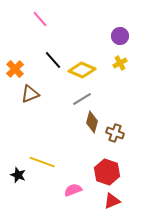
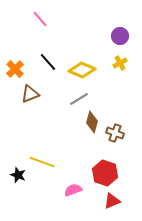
black line: moved 5 px left, 2 px down
gray line: moved 3 px left
red hexagon: moved 2 px left, 1 px down
